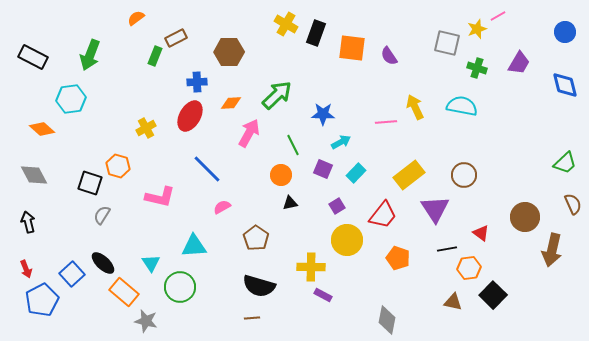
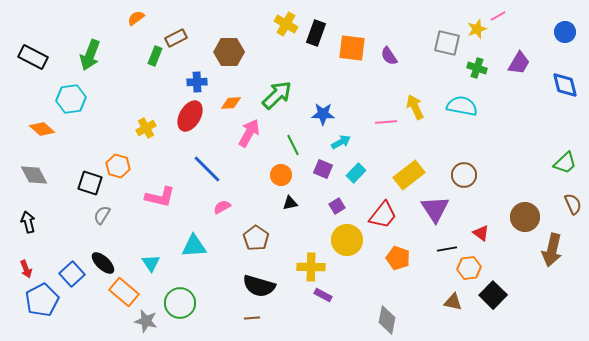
green circle at (180, 287): moved 16 px down
